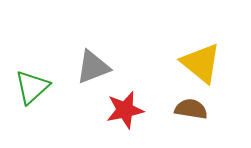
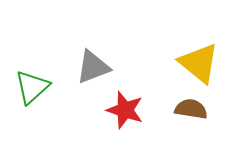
yellow triangle: moved 2 px left
red star: rotated 30 degrees clockwise
